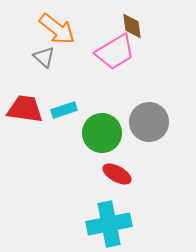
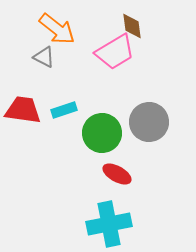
gray triangle: rotated 15 degrees counterclockwise
red trapezoid: moved 2 px left, 1 px down
